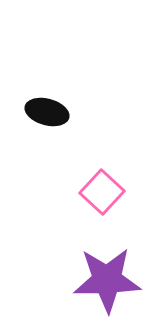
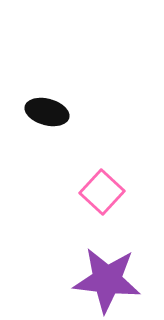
purple star: rotated 8 degrees clockwise
